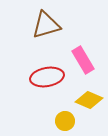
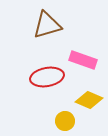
brown triangle: moved 1 px right
pink rectangle: rotated 40 degrees counterclockwise
